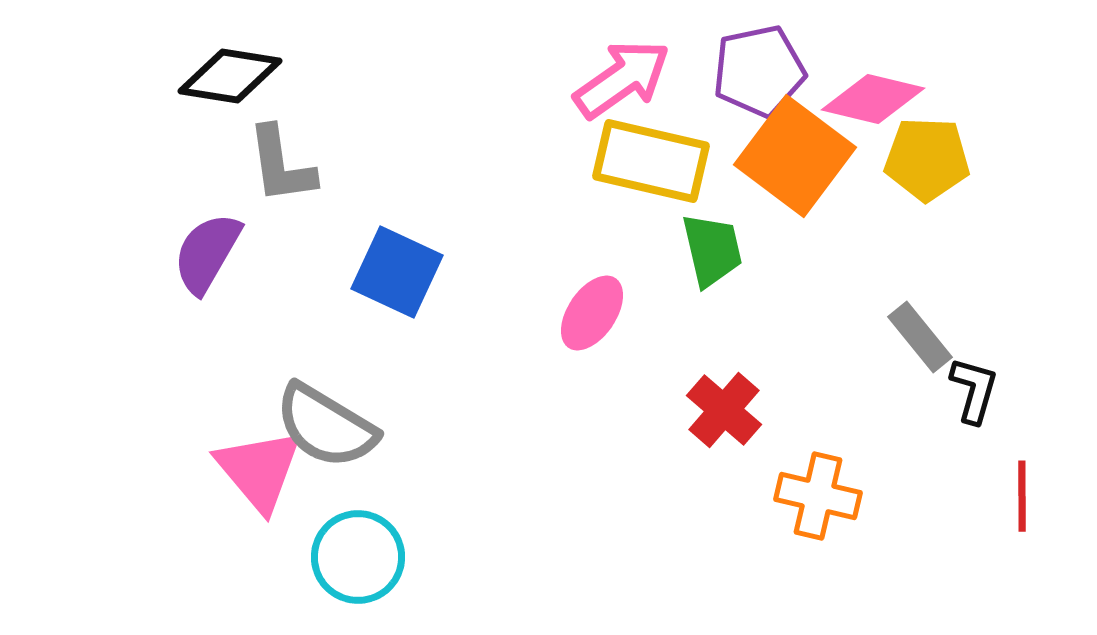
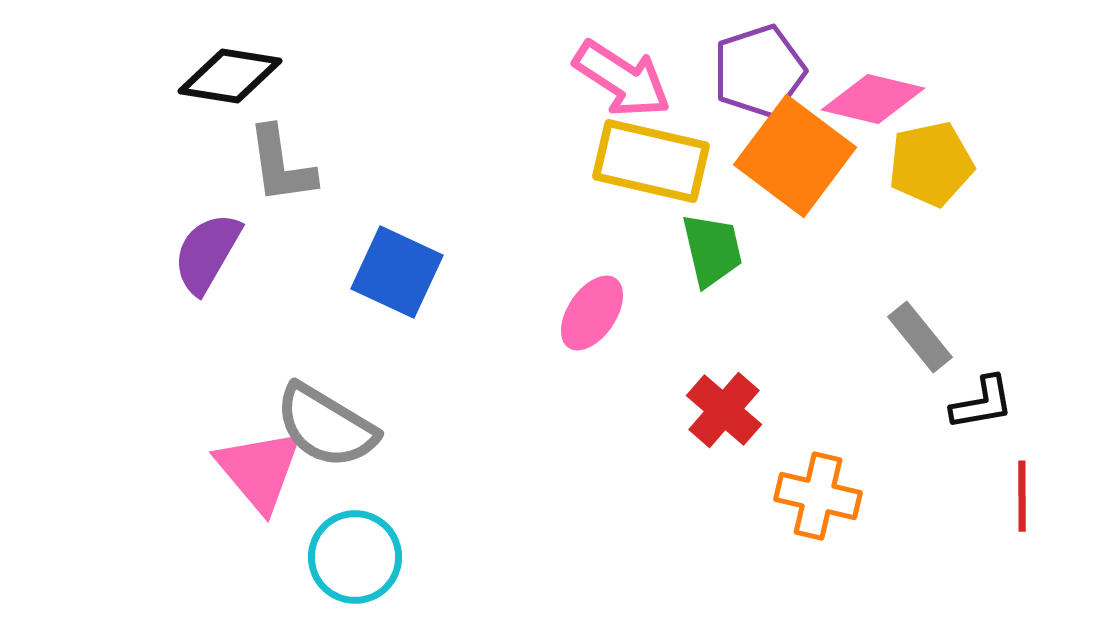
purple pentagon: rotated 6 degrees counterclockwise
pink arrow: rotated 68 degrees clockwise
yellow pentagon: moved 4 px right, 5 px down; rotated 14 degrees counterclockwise
black L-shape: moved 8 px right, 13 px down; rotated 64 degrees clockwise
cyan circle: moved 3 px left
